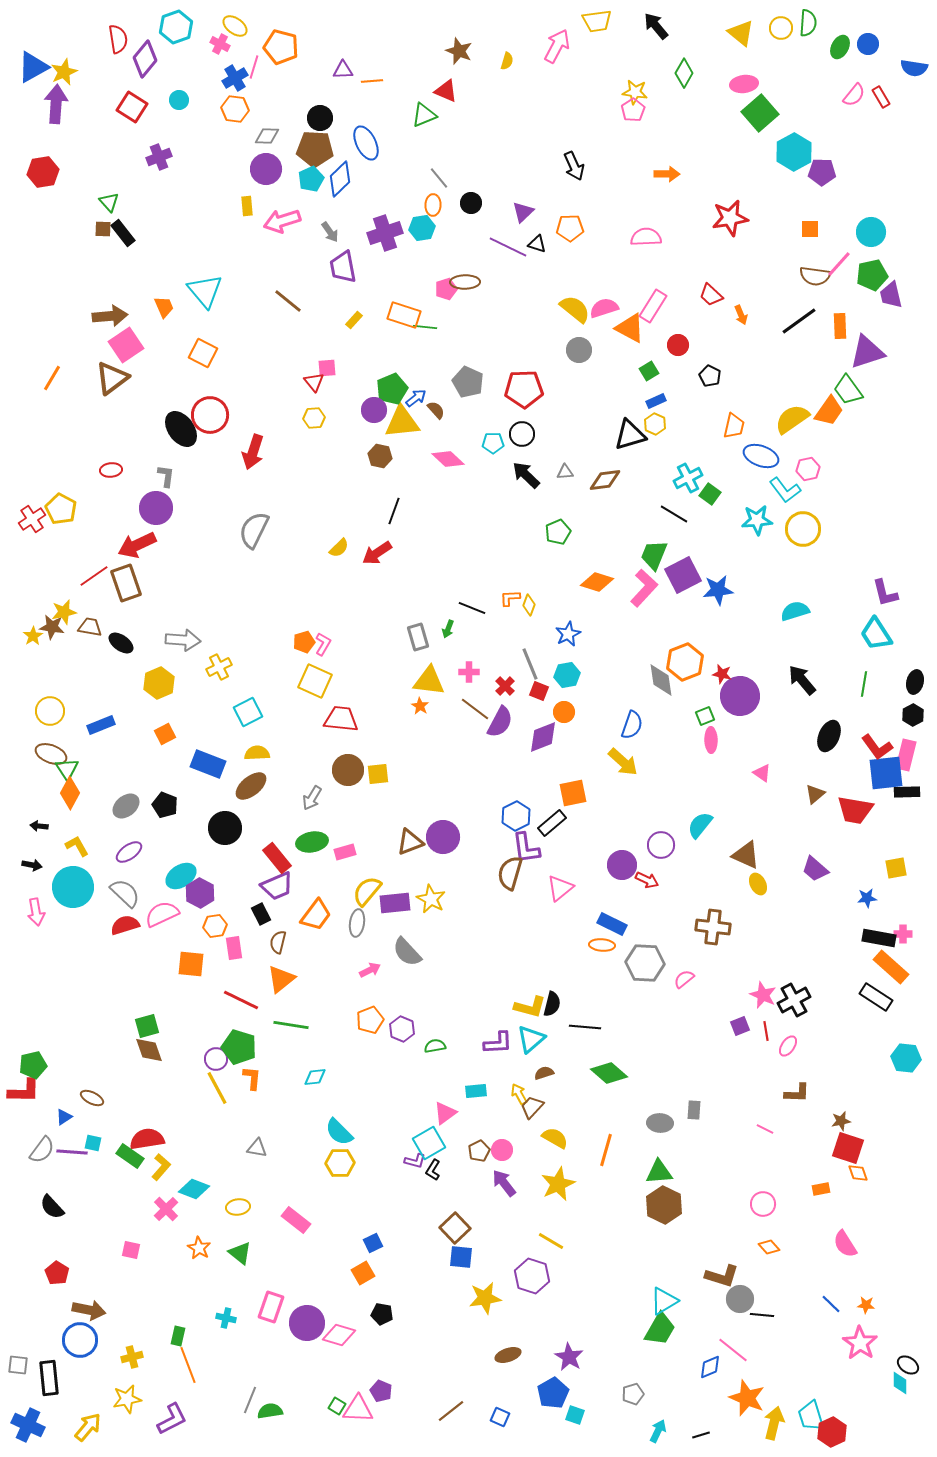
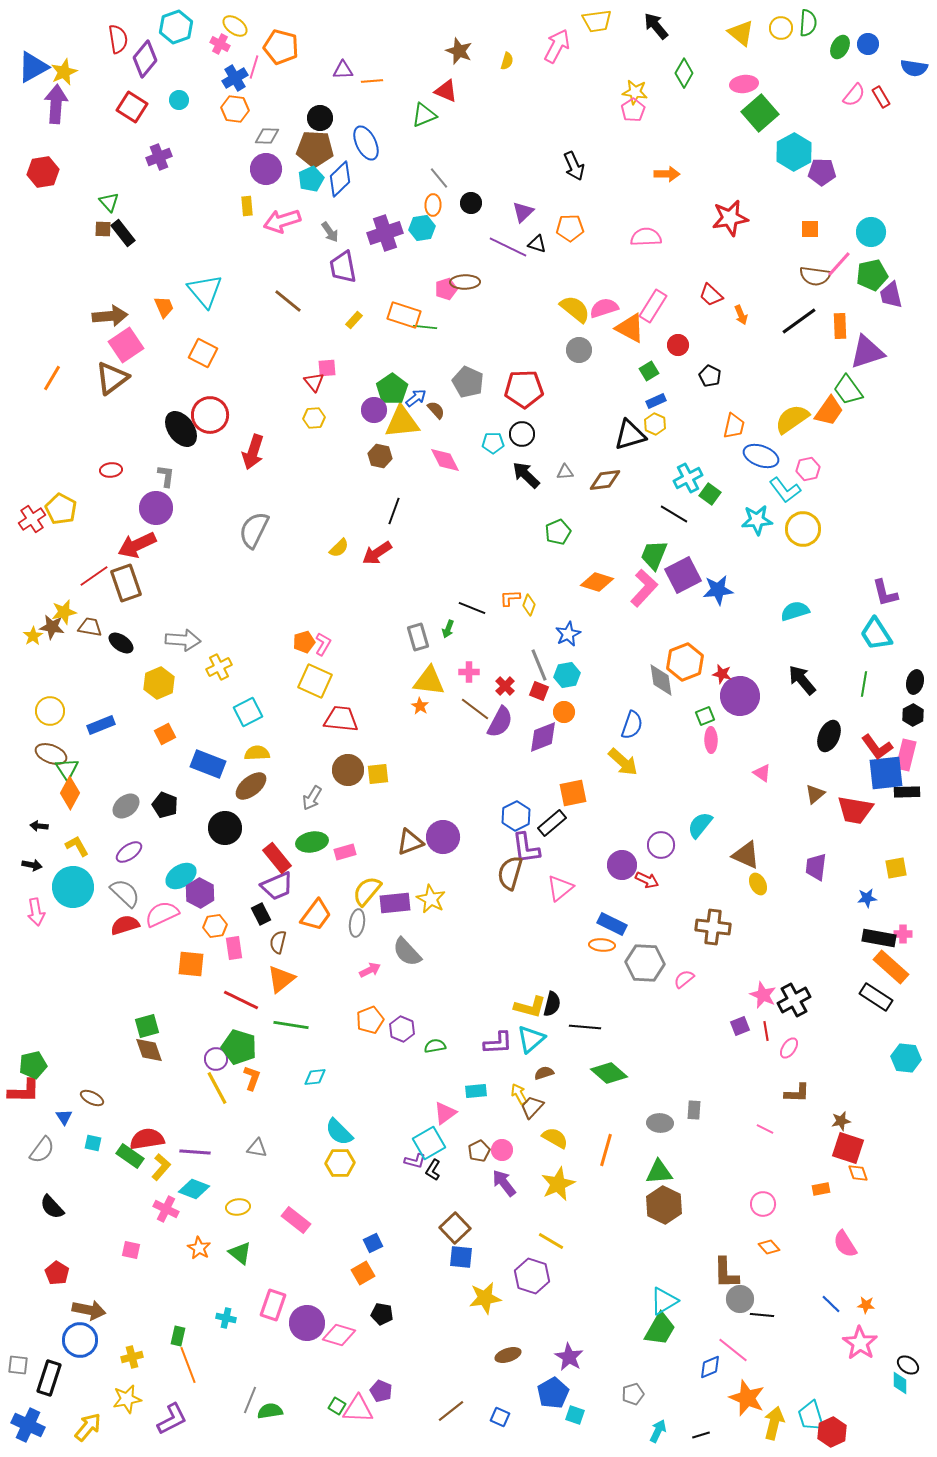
green pentagon at (392, 389): rotated 12 degrees counterclockwise
pink diamond at (448, 459): moved 3 px left, 1 px down; rotated 20 degrees clockwise
gray line at (530, 664): moved 9 px right, 1 px down
purple trapezoid at (815, 869): moved 1 px right, 2 px up; rotated 56 degrees clockwise
pink ellipse at (788, 1046): moved 1 px right, 2 px down
orange L-shape at (252, 1078): rotated 15 degrees clockwise
blue triangle at (64, 1117): rotated 30 degrees counterclockwise
purple line at (72, 1152): moved 123 px right
pink cross at (166, 1209): rotated 20 degrees counterclockwise
brown L-shape at (722, 1276): moved 4 px right, 3 px up; rotated 72 degrees clockwise
pink rectangle at (271, 1307): moved 2 px right, 2 px up
black rectangle at (49, 1378): rotated 24 degrees clockwise
